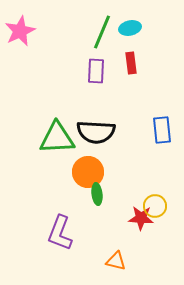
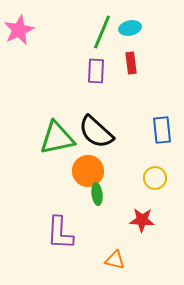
pink star: moved 1 px left, 1 px up
black semicircle: rotated 39 degrees clockwise
green triangle: rotated 9 degrees counterclockwise
orange circle: moved 1 px up
yellow circle: moved 28 px up
red star: moved 1 px right, 2 px down
purple L-shape: rotated 18 degrees counterclockwise
orange triangle: moved 1 px left, 1 px up
